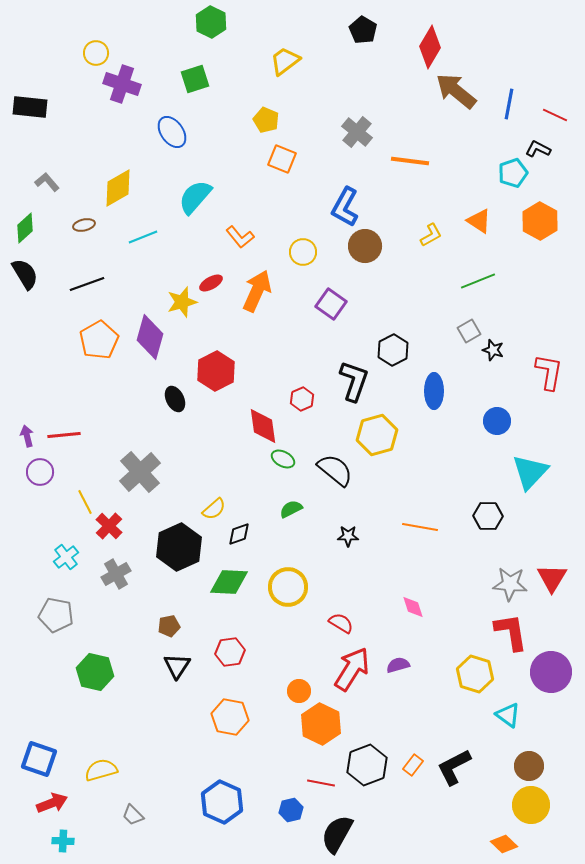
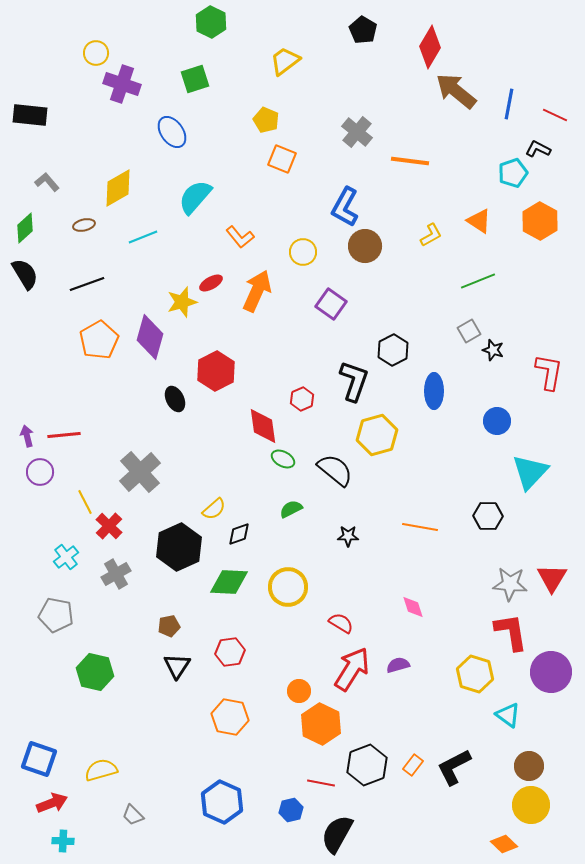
black rectangle at (30, 107): moved 8 px down
